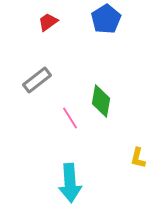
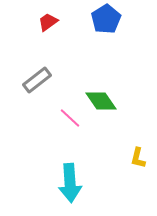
green diamond: rotated 44 degrees counterclockwise
pink line: rotated 15 degrees counterclockwise
